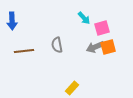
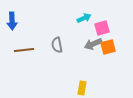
cyan arrow: rotated 72 degrees counterclockwise
gray arrow: moved 2 px left, 3 px up
brown line: moved 1 px up
yellow rectangle: moved 10 px right; rotated 32 degrees counterclockwise
